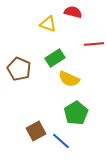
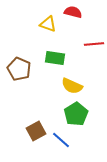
green rectangle: rotated 42 degrees clockwise
yellow semicircle: moved 3 px right, 7 px down
green pentagon: moved 1 px down
blue line: moved 1 px up
